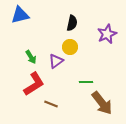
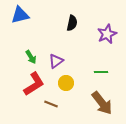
yellow circle: moved 4 px left, 36 px down
green line: moved 15 px right, 10 px up
